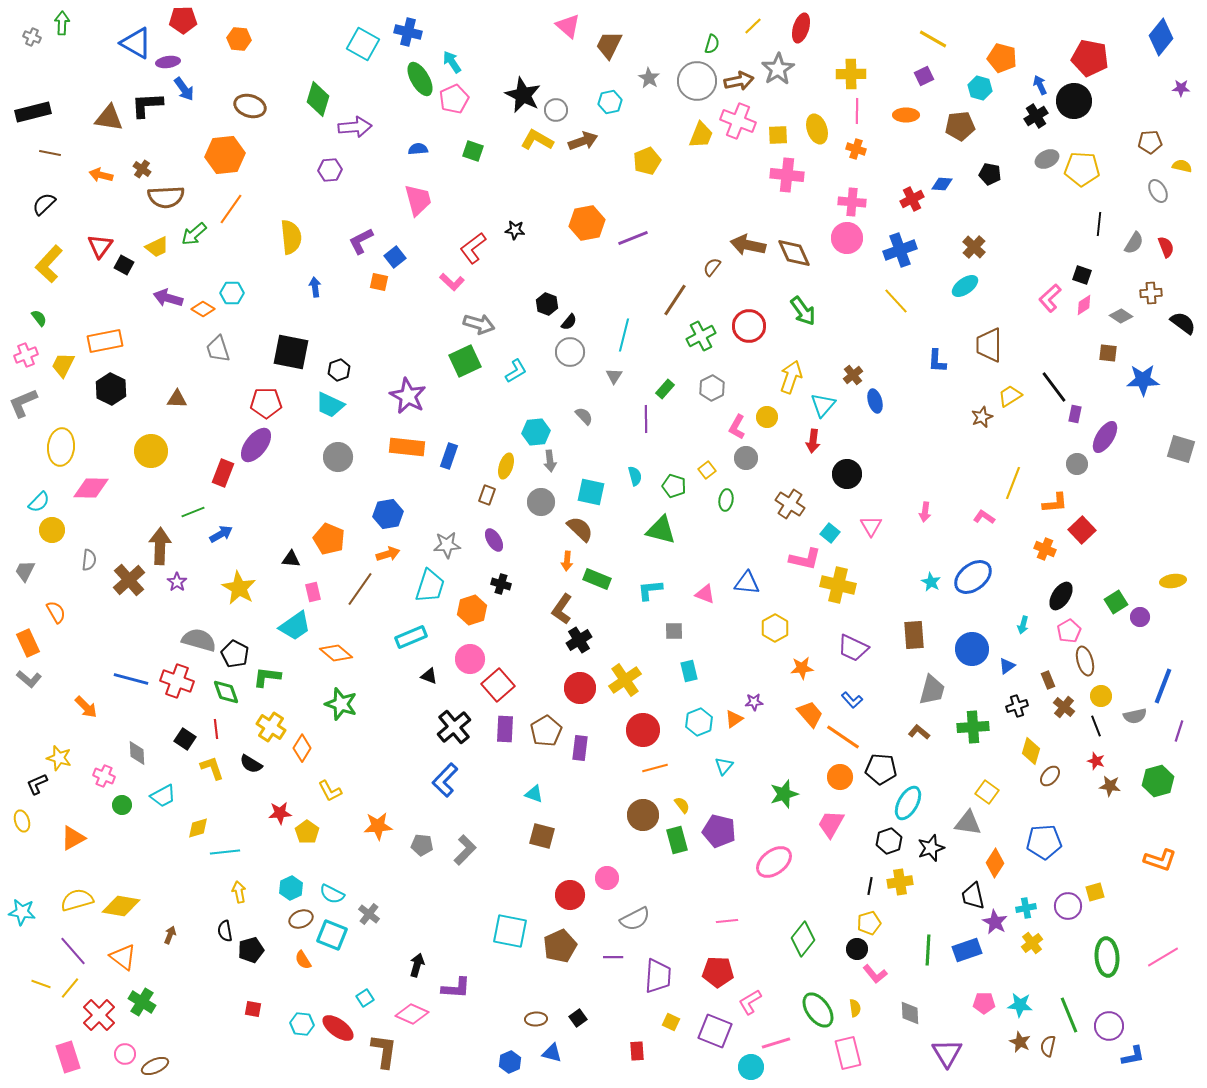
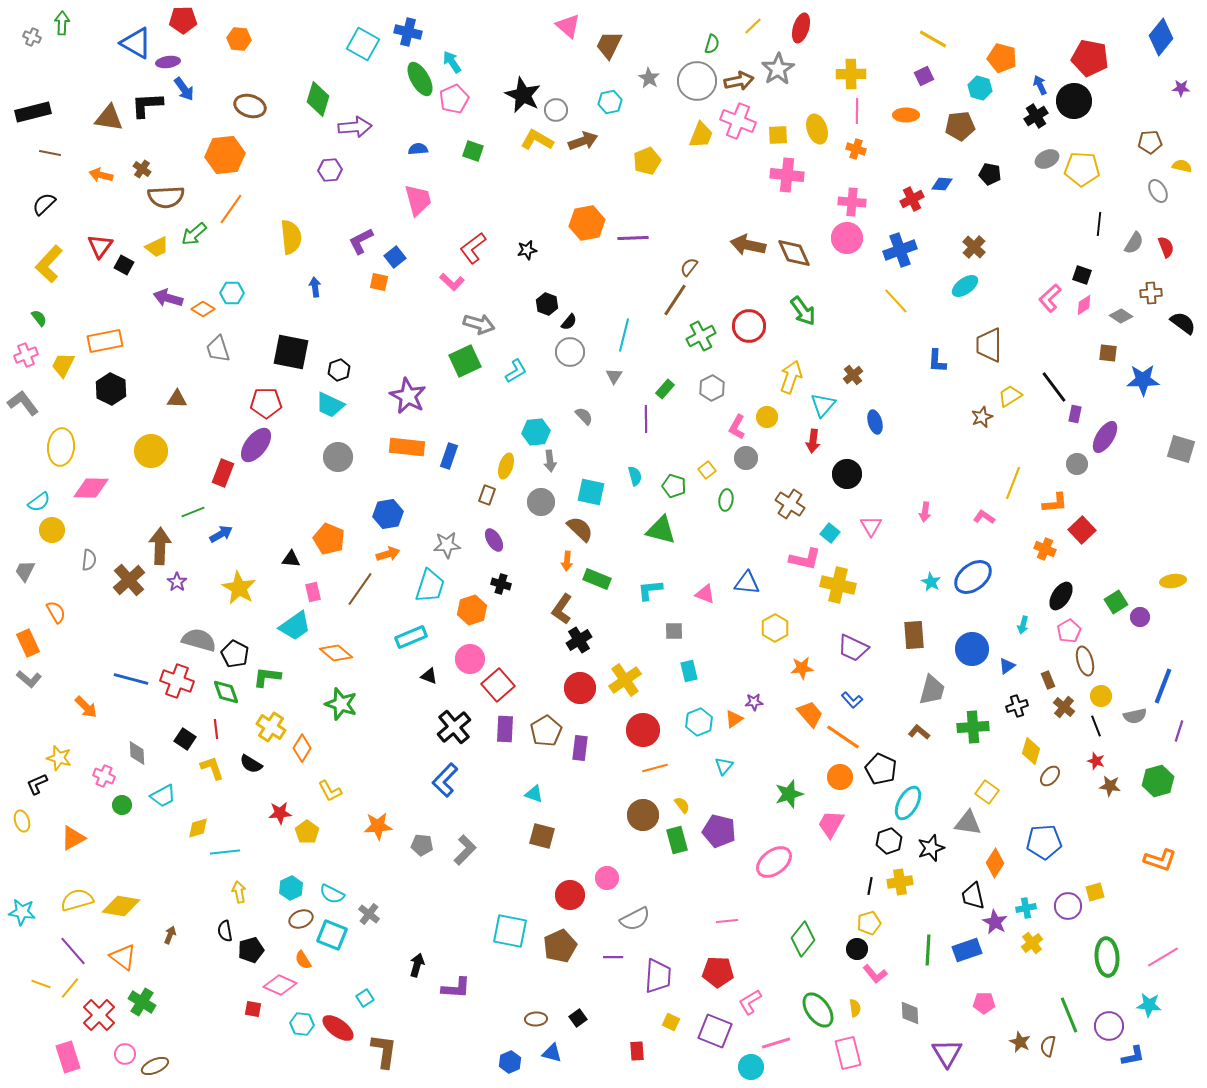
black star at (515, 230): moved 12 px right, 20 px down; rotated 18 degrees counterclockwise
purple line at (633, 238): rotated 20 degrees clockwise
brown semicircle at (712, 267): moved 23 px left
blue ellipse at (875, 401): moved 21 px down
gray L-shape at (23, 403): rotated 76 degrees clockwise
cyan semicircle at (39, 502): rotated 10 degrees clockwise
black pentagon at (881, 769): rotated 20 degrees clockwise
green star at (784, 794): moved 5 px right
cyan star at (1020, 1005): moved 129 px right
pink diamond at (412, 1014): moved 132 px left, 29 px up
